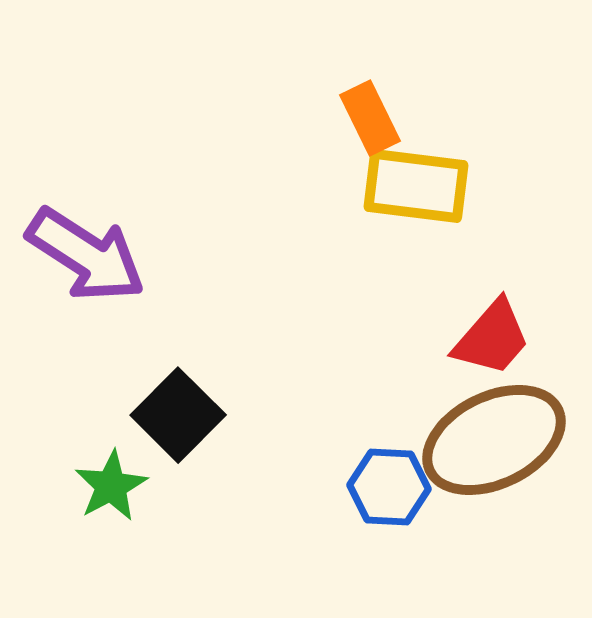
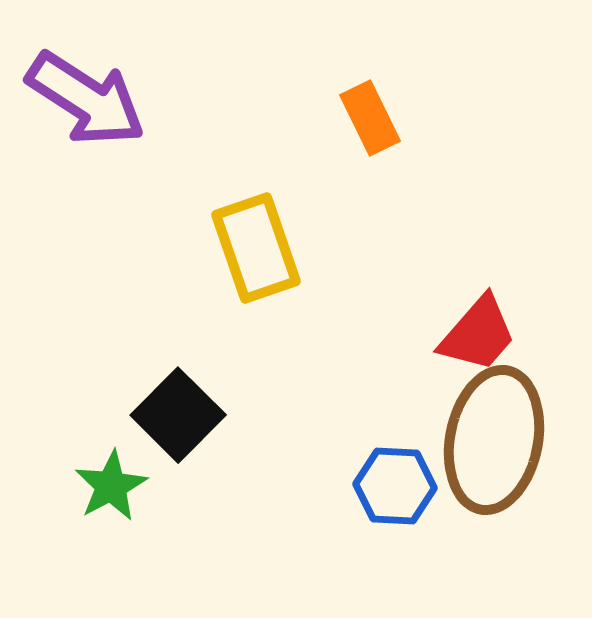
yellow rectangle: moved 160 px left, 62 px down; rotated 64 degrees clockwise
purple arrow: moved 156 px up
red trapezoid: moved 14 px left, 4 px up
brown ellipse: rotated 53 degrees counterclockwise
blue hexagon: moved 6 px right, 1 px up
